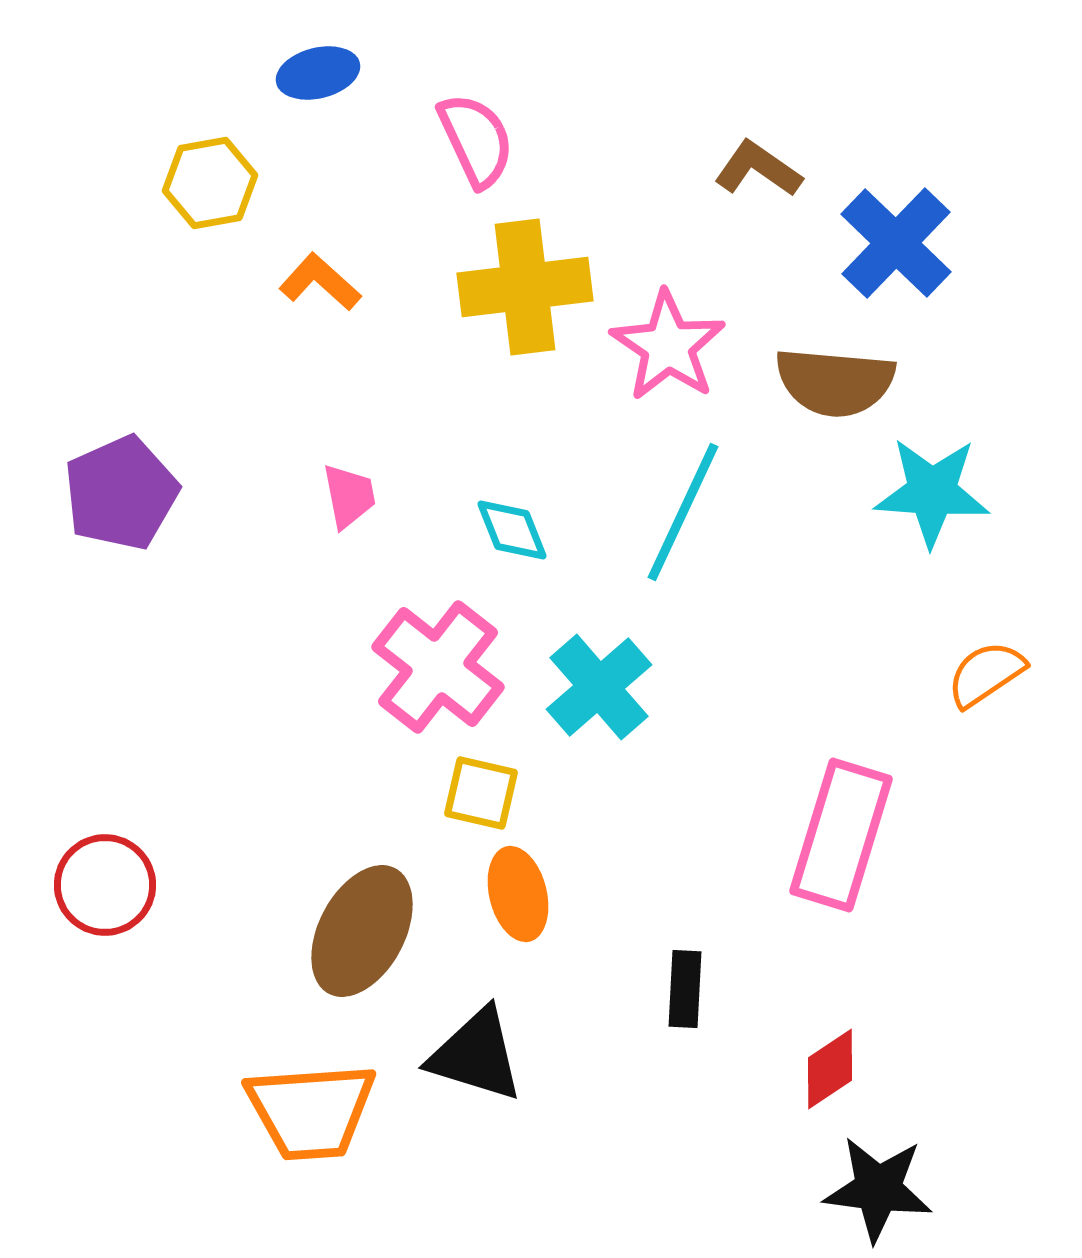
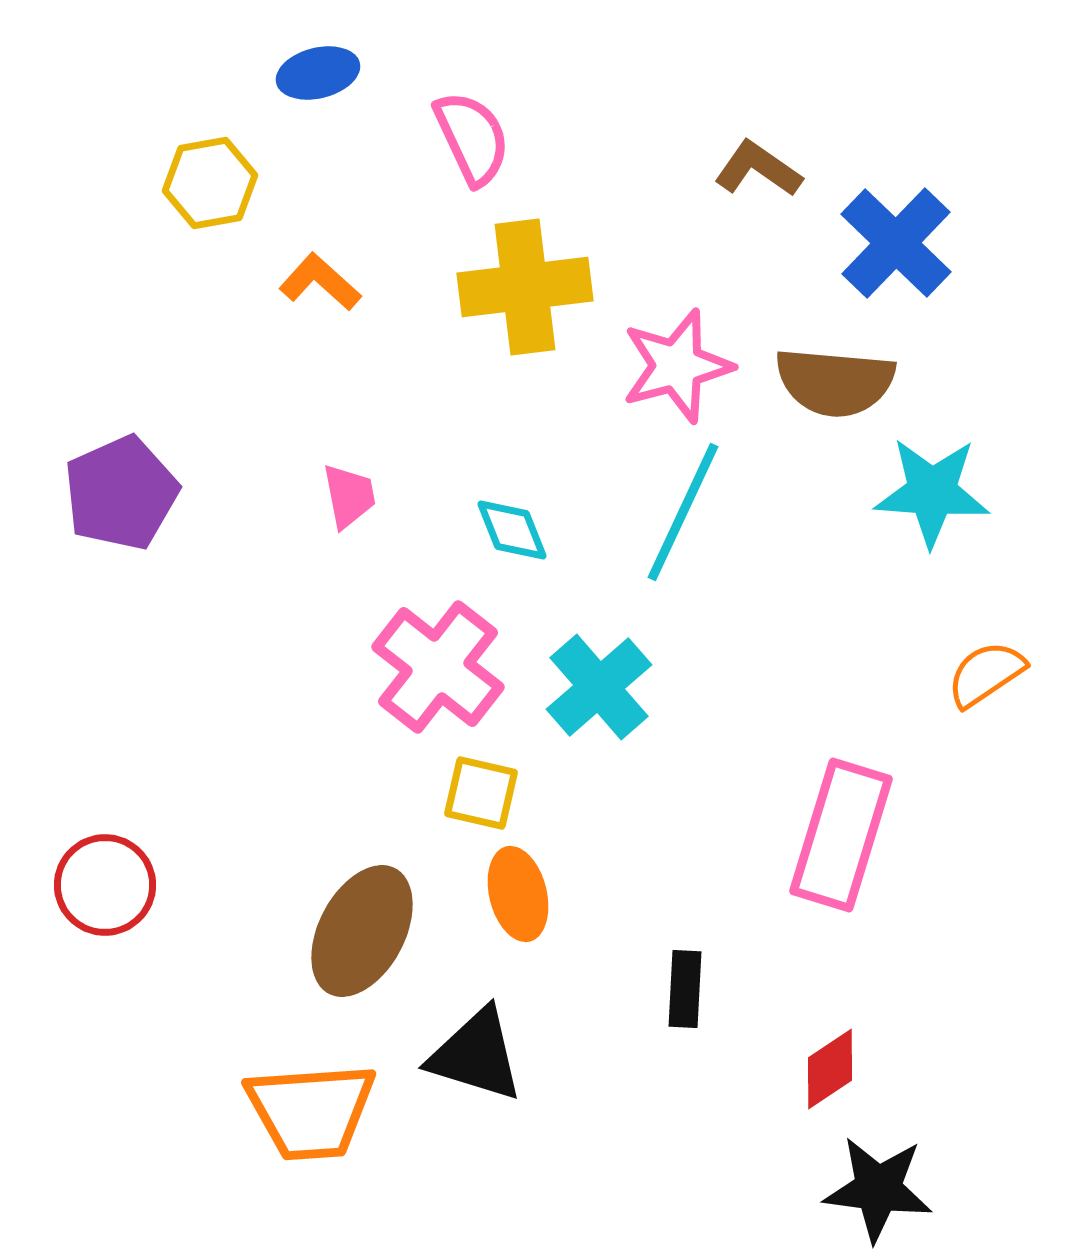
pink semicircle: moved 4 px left, 2 px up
pink star: moved 9 px right, 20 px down; rotated 23 degrees clockwise
